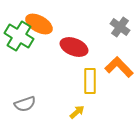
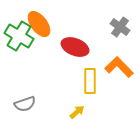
orange ellipse: rotated 24 degrees clockwise
red ellipse: moved 1 px right
